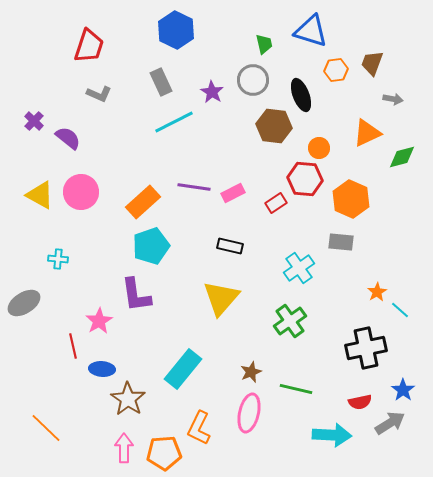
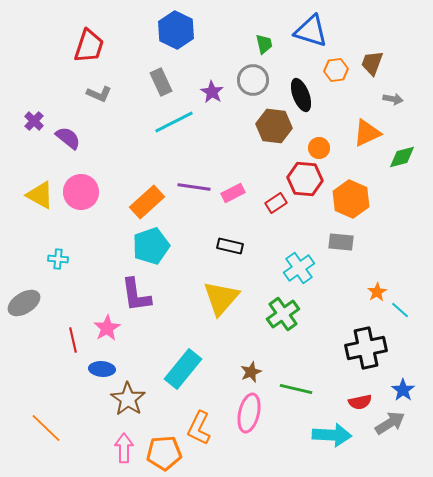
orange rectangle at (143, 202): moved 4 px right
pink star at (99, 321): moved 8 px right, 7 px down
green cross at (290, 321): moved 7 px left, 7 px up
red line at (73, 346): moved 6 px up
